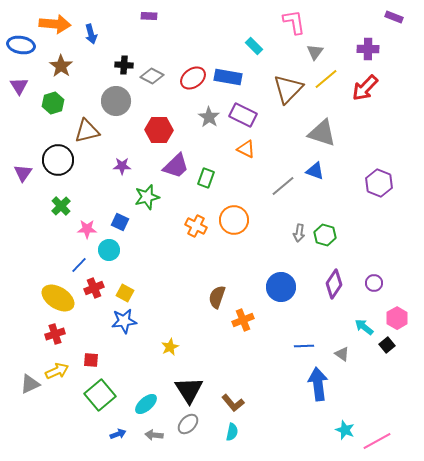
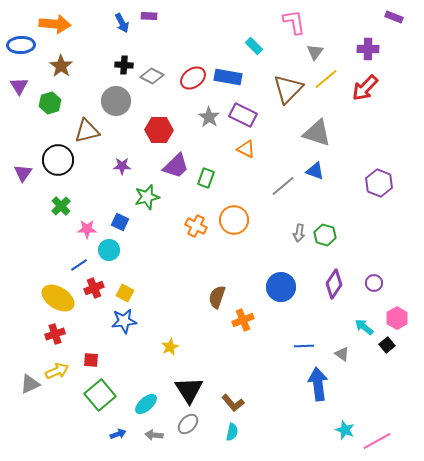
blue arrow at (91, 34): moved 31 px right, 11 px up; rotated 12 degrees counterclockwise
blue ellipse at (21, 45): rotated 12 degrees counterclockwise
green hexagon at (53, 103): moved 3 px left
gray triangle at (322, 133): moved 5 px left
blue line at (79, 265): rotated 12 degrees clockwise
